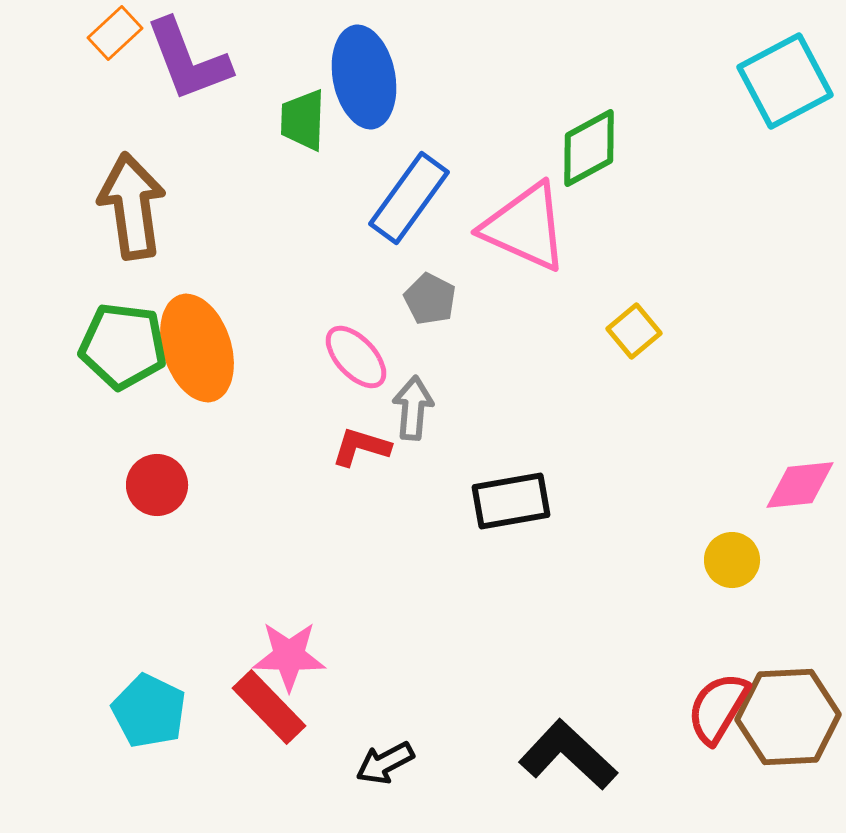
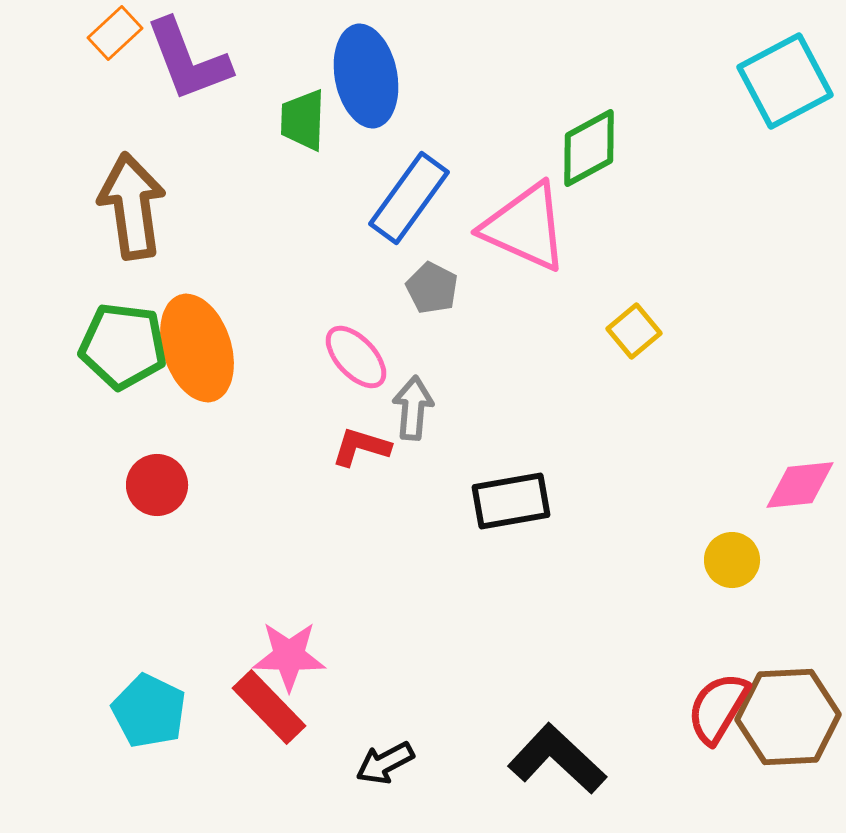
blue ellipse: moved 2 px right, 1 px up
gray pentagon: moved 2 px right, 11 px up
black L-shape: moved 11 px left, 4 px down
